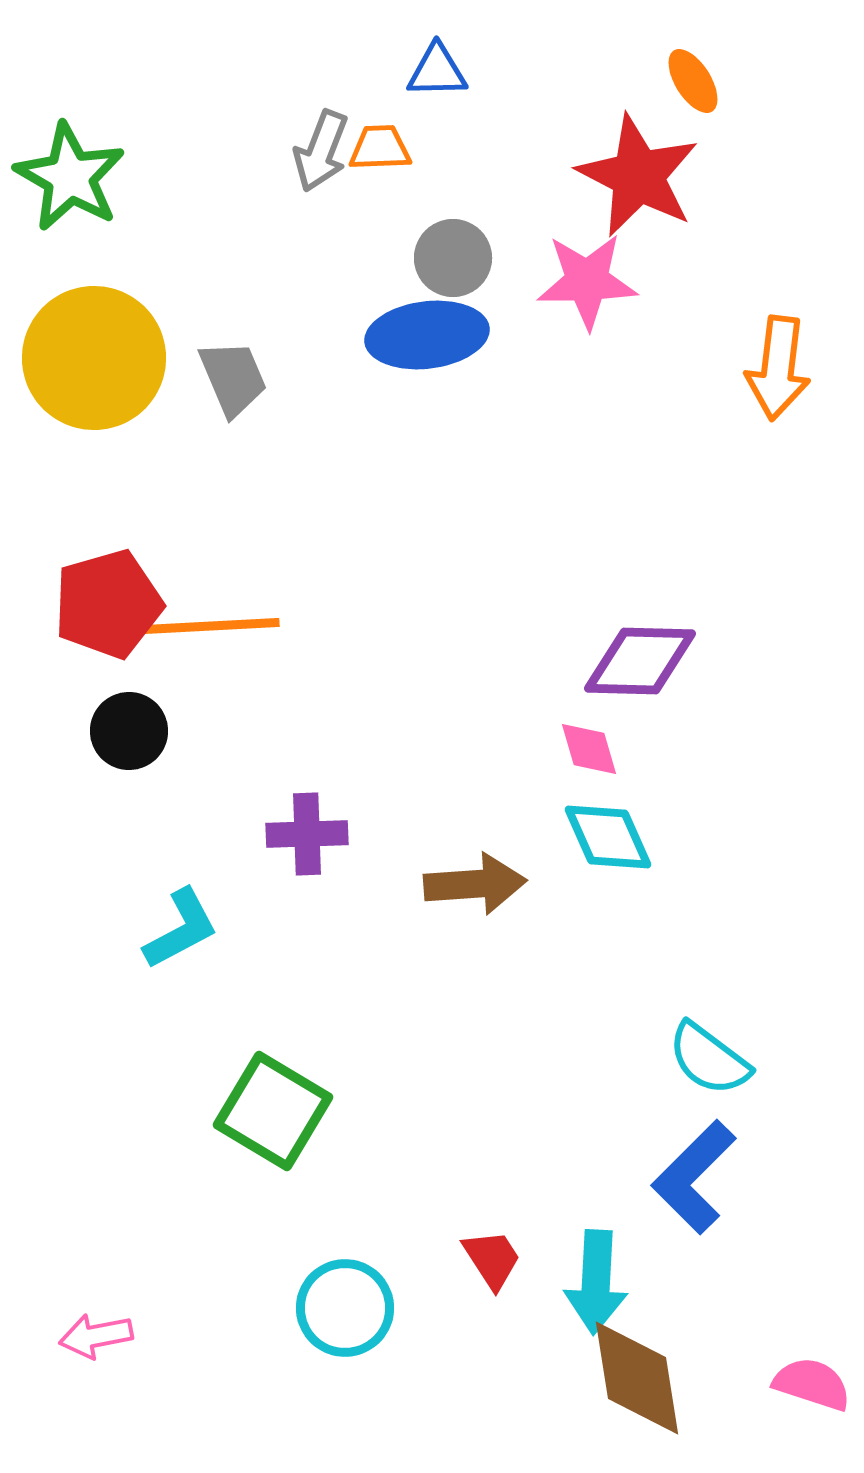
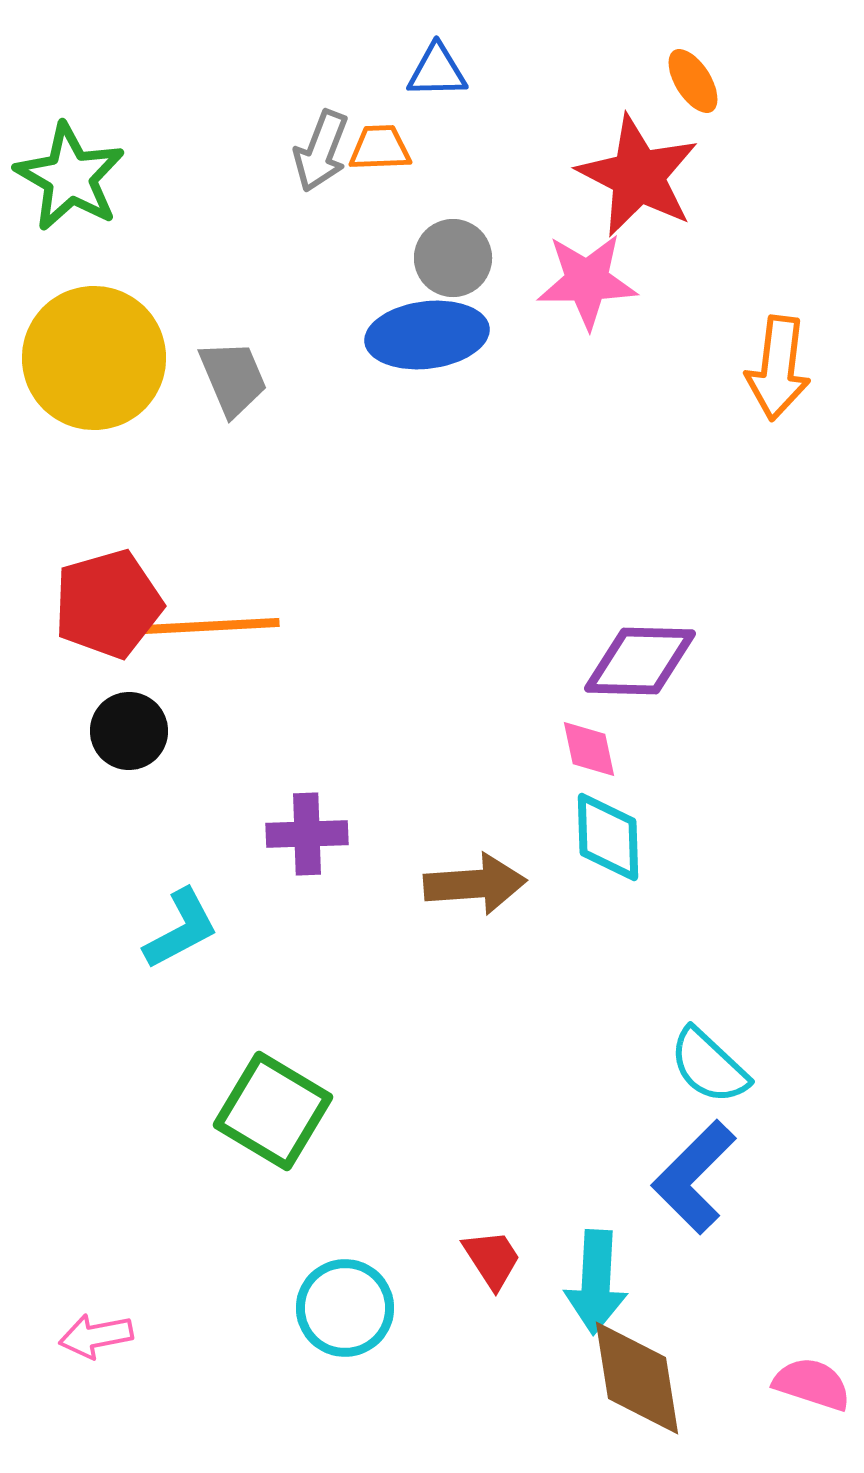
pink diamond: rotated 4 degrees clockwise
cyan diamond: rotated 22 degrees clockwise
cyan semicircle: moved 7 px down; rotated 6 degrees clockwise
